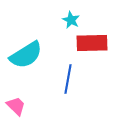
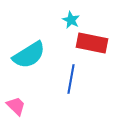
red rectangle: rotated 12 degrees clockwise
cyan semicircle: moved 3 px right
blue line: moved 3 px right
